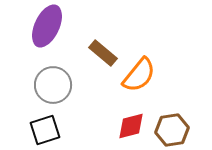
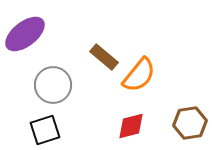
purple ellipse: moved 22 px left, 8 px down; rotated 27 degrees clockwise
brown rectangle: moved 1 px right, 4 px down
brown hexagon: moved 18 px right, 7 px up
